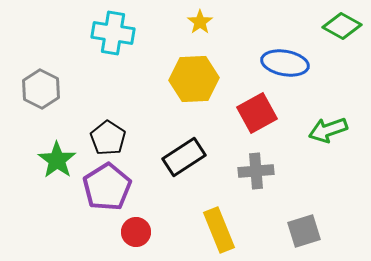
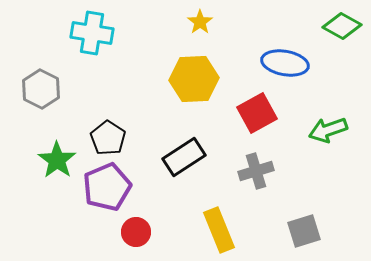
cyan cross: moved 21 px left
gray cross: rotated 12 degrees counterclockwise
purple pentagon: rotated 9 degrees clockwise
